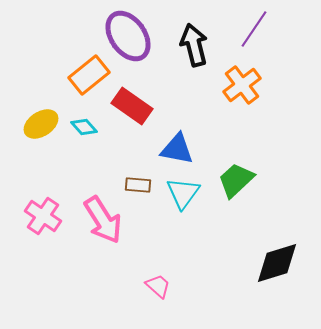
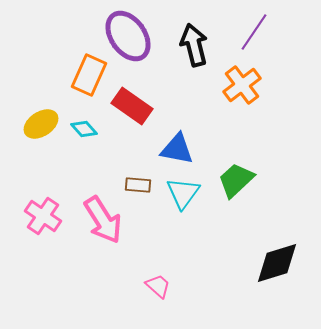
purple line: moved 3 px down
orange rectangle: rotated 27 degrees counterclockwise
cyan diamond: moved 2 px down
